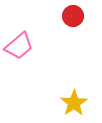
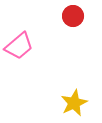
yellow star: rotated 8 degrees clockwise
